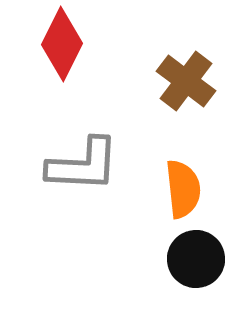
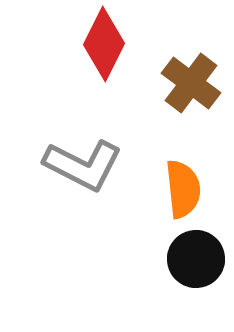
red diamond: moved 42 px right
brown cross: moved 5 px right, 2 px down
gray L-shape: rotated 24 degrees clockwise
